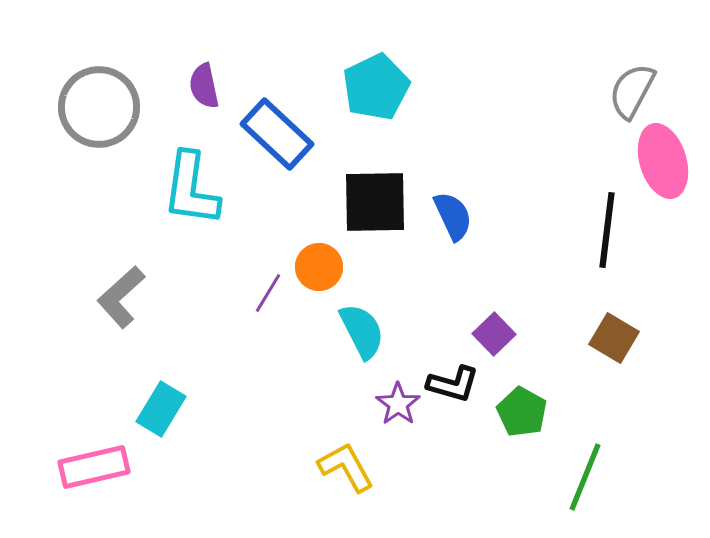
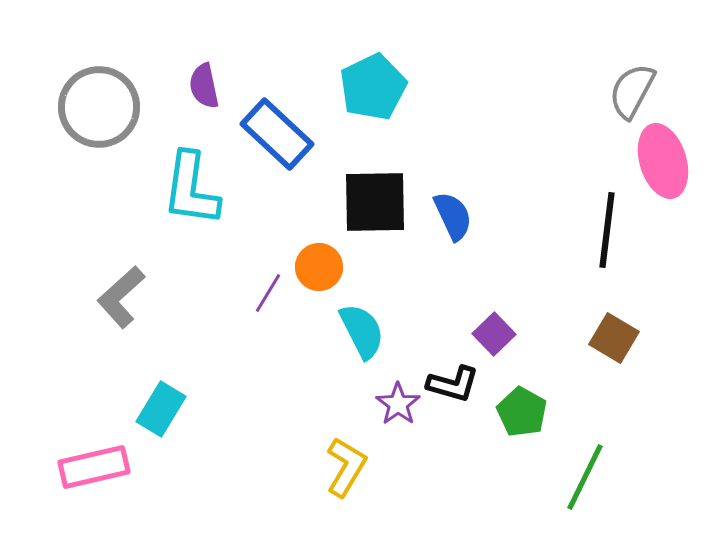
cyan pentagon: moved 3 px left
yellow L-shape: rotated 60 degrees clockwise
green line: rotated 4 degrees clockwise
